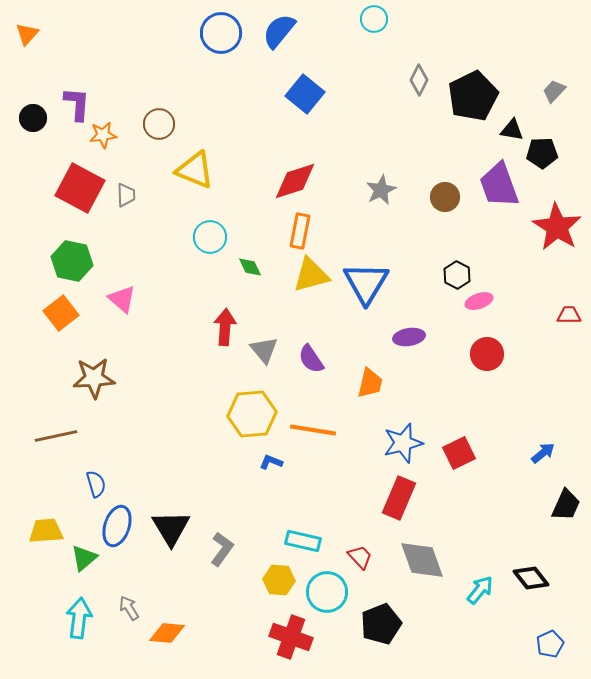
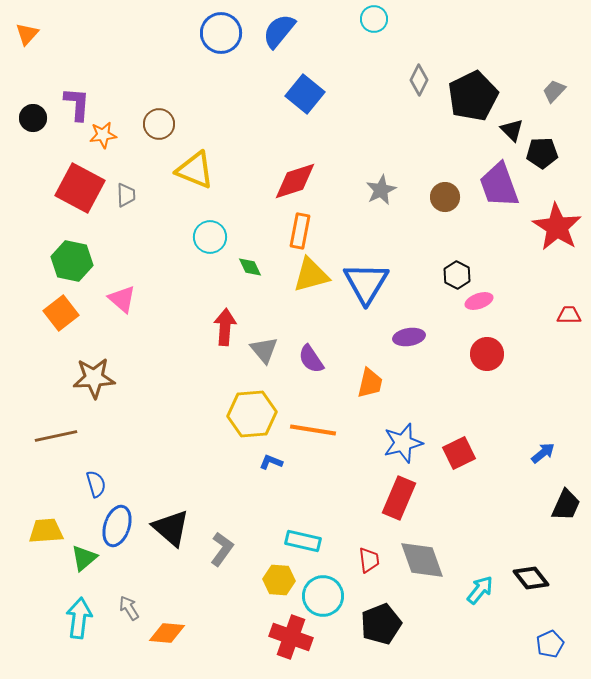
black triangle at (512, 130): rotated 35 degrees clockwise
black triangle at (171, 528): rotated 18 degrees counterclockwise
red trapezoid at (360, 557): moved 9 px right, 3 px down; rotated 36 degrees clockwise
cyan circle at (327, 592): moved 4 px left, 4 px down
